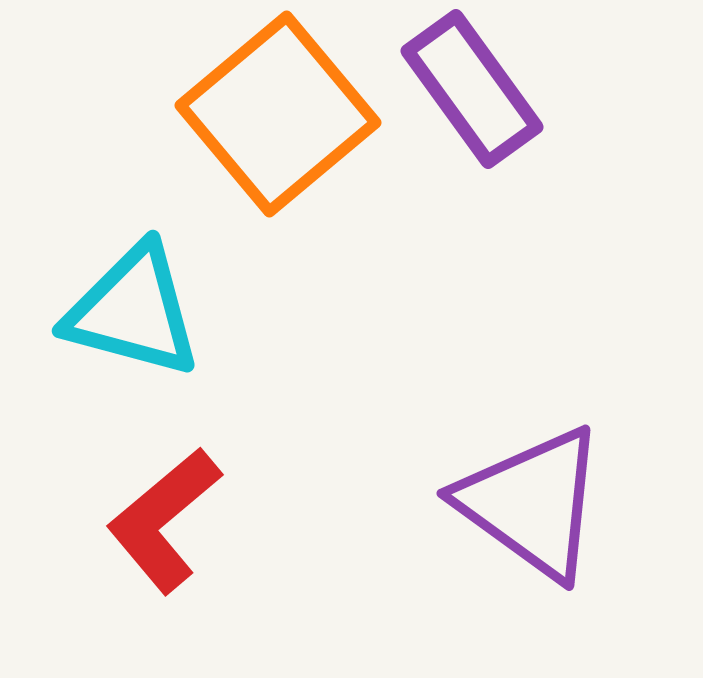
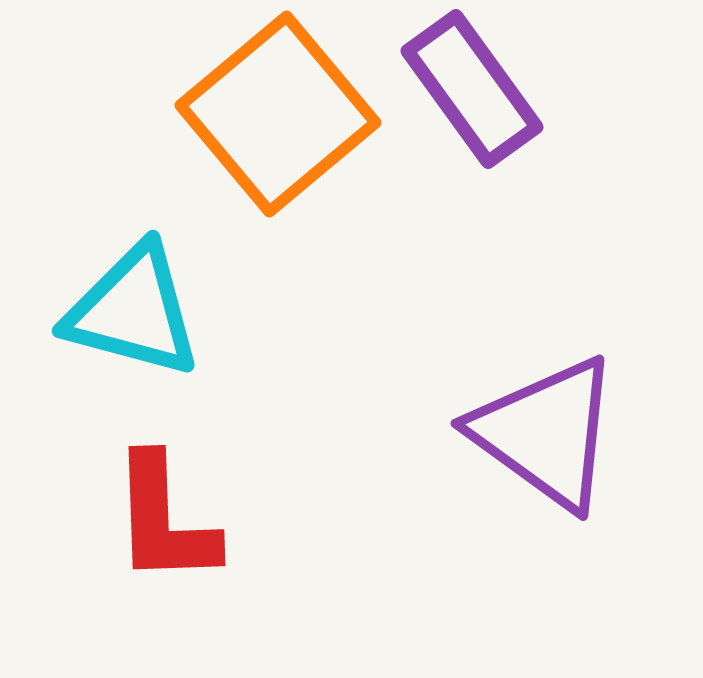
purple triangle: moved 14 px right, 70 px up
red L-shape: rotated 52 degrees counterclockwise
